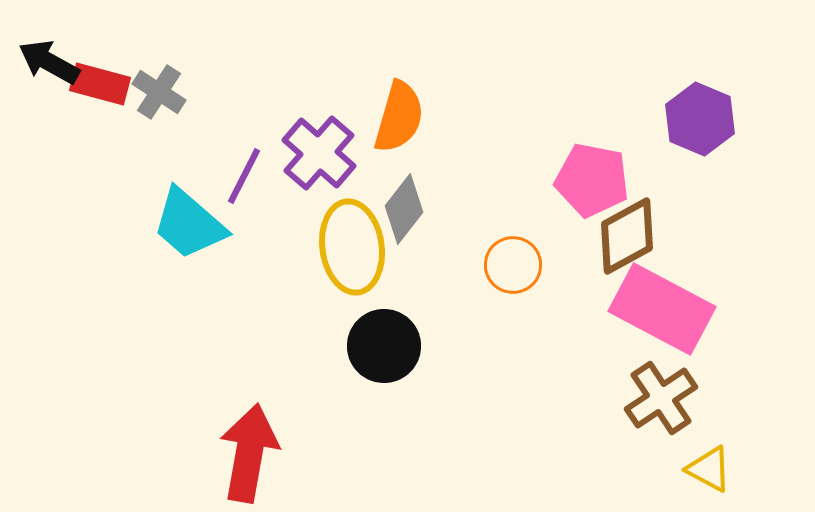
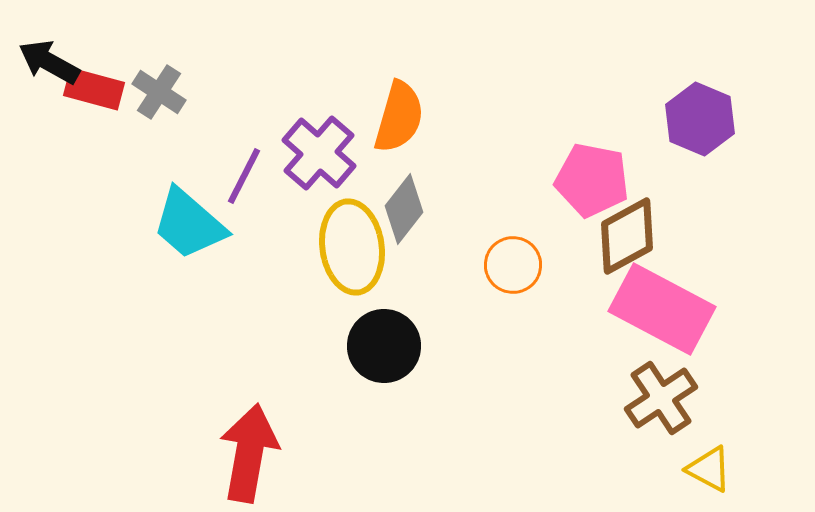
red rectangle: moved 6 px left, 5 px down
